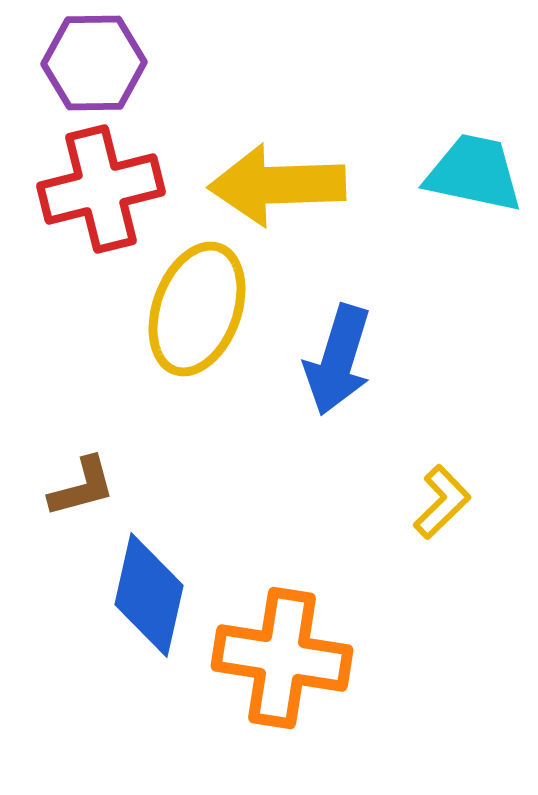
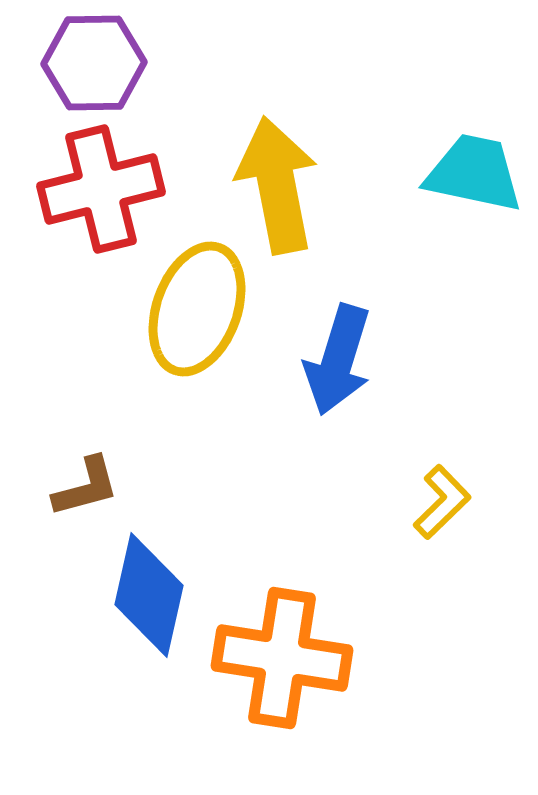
yellow arrow: rotated 81 degrees clockwise
brown L-shape: moved 4 px right
